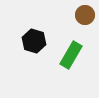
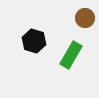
brown circle: moved 3 px down
